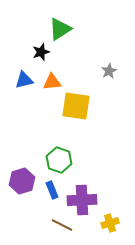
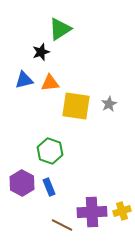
gray star: moved 33 px down
orange triangle: moved 2 px left, 1 px down
green hexagon: moved 9 px left, 9 px up
purple hexagon: moved 2 px down; rotated 15 degrees counterclockwise
blue rectangle: moved 3 px left, 3 px up
purple cross: moved 10 px right, 12 px down
yellow cross: moved 12 px right, 12 px up
